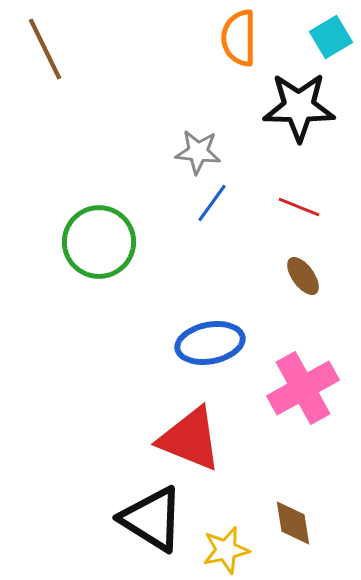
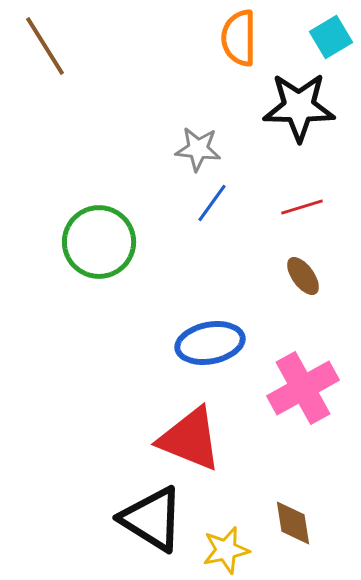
brown line: moved 3 px up; rotated 6 degrees counterclockwise
gray star: moved 3 px up
red line: moved 3 px right; rotated 39 degrees counterclockwise
